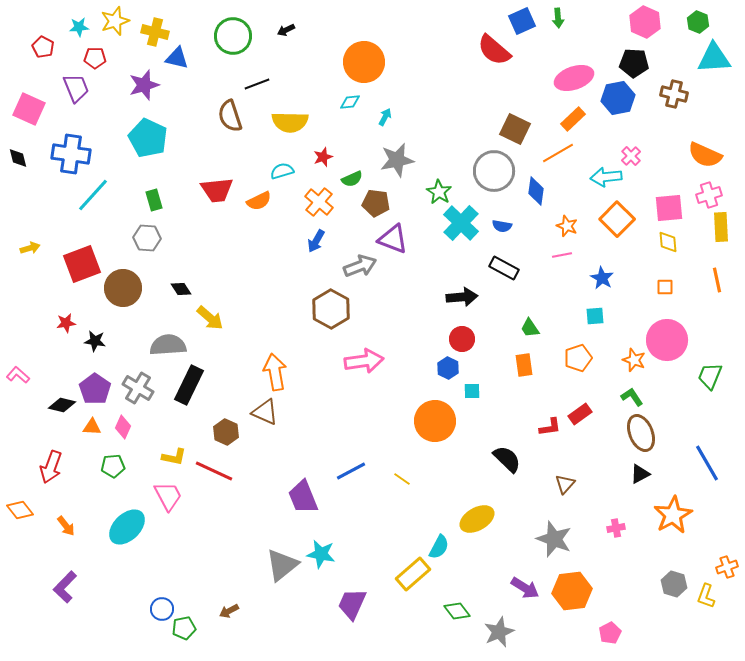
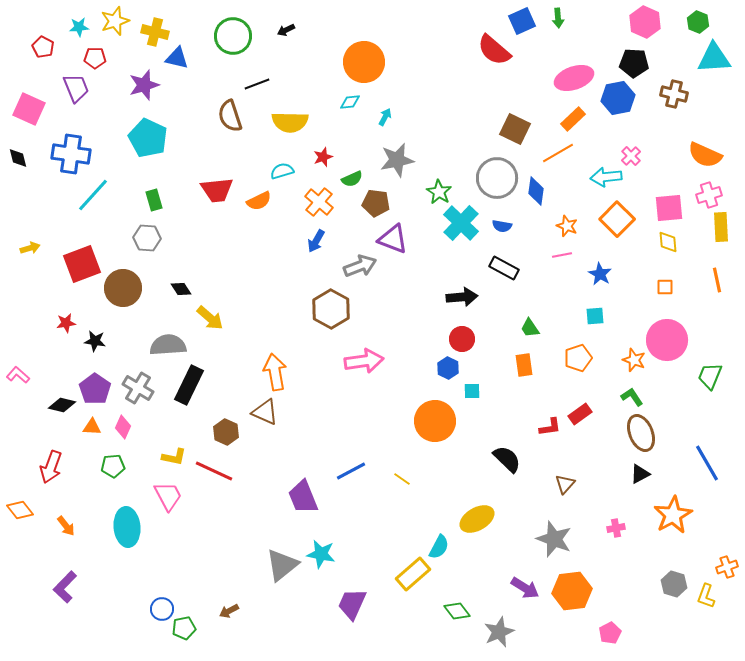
gray circle at (494, 171): moved 3 px right, 7 px down
blue star at (602, 278): moved 2 px left, 4 px up
cyan ellipse at (127, 527): rotated 51 degrees counterclockwise
